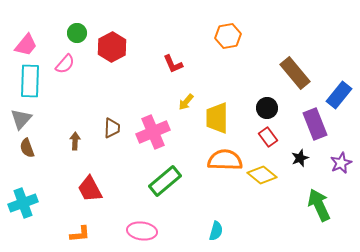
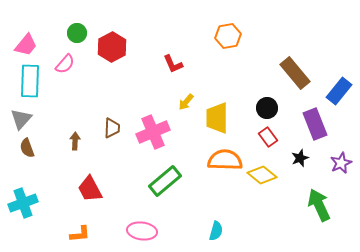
blue rectangle: moved 4 px up
